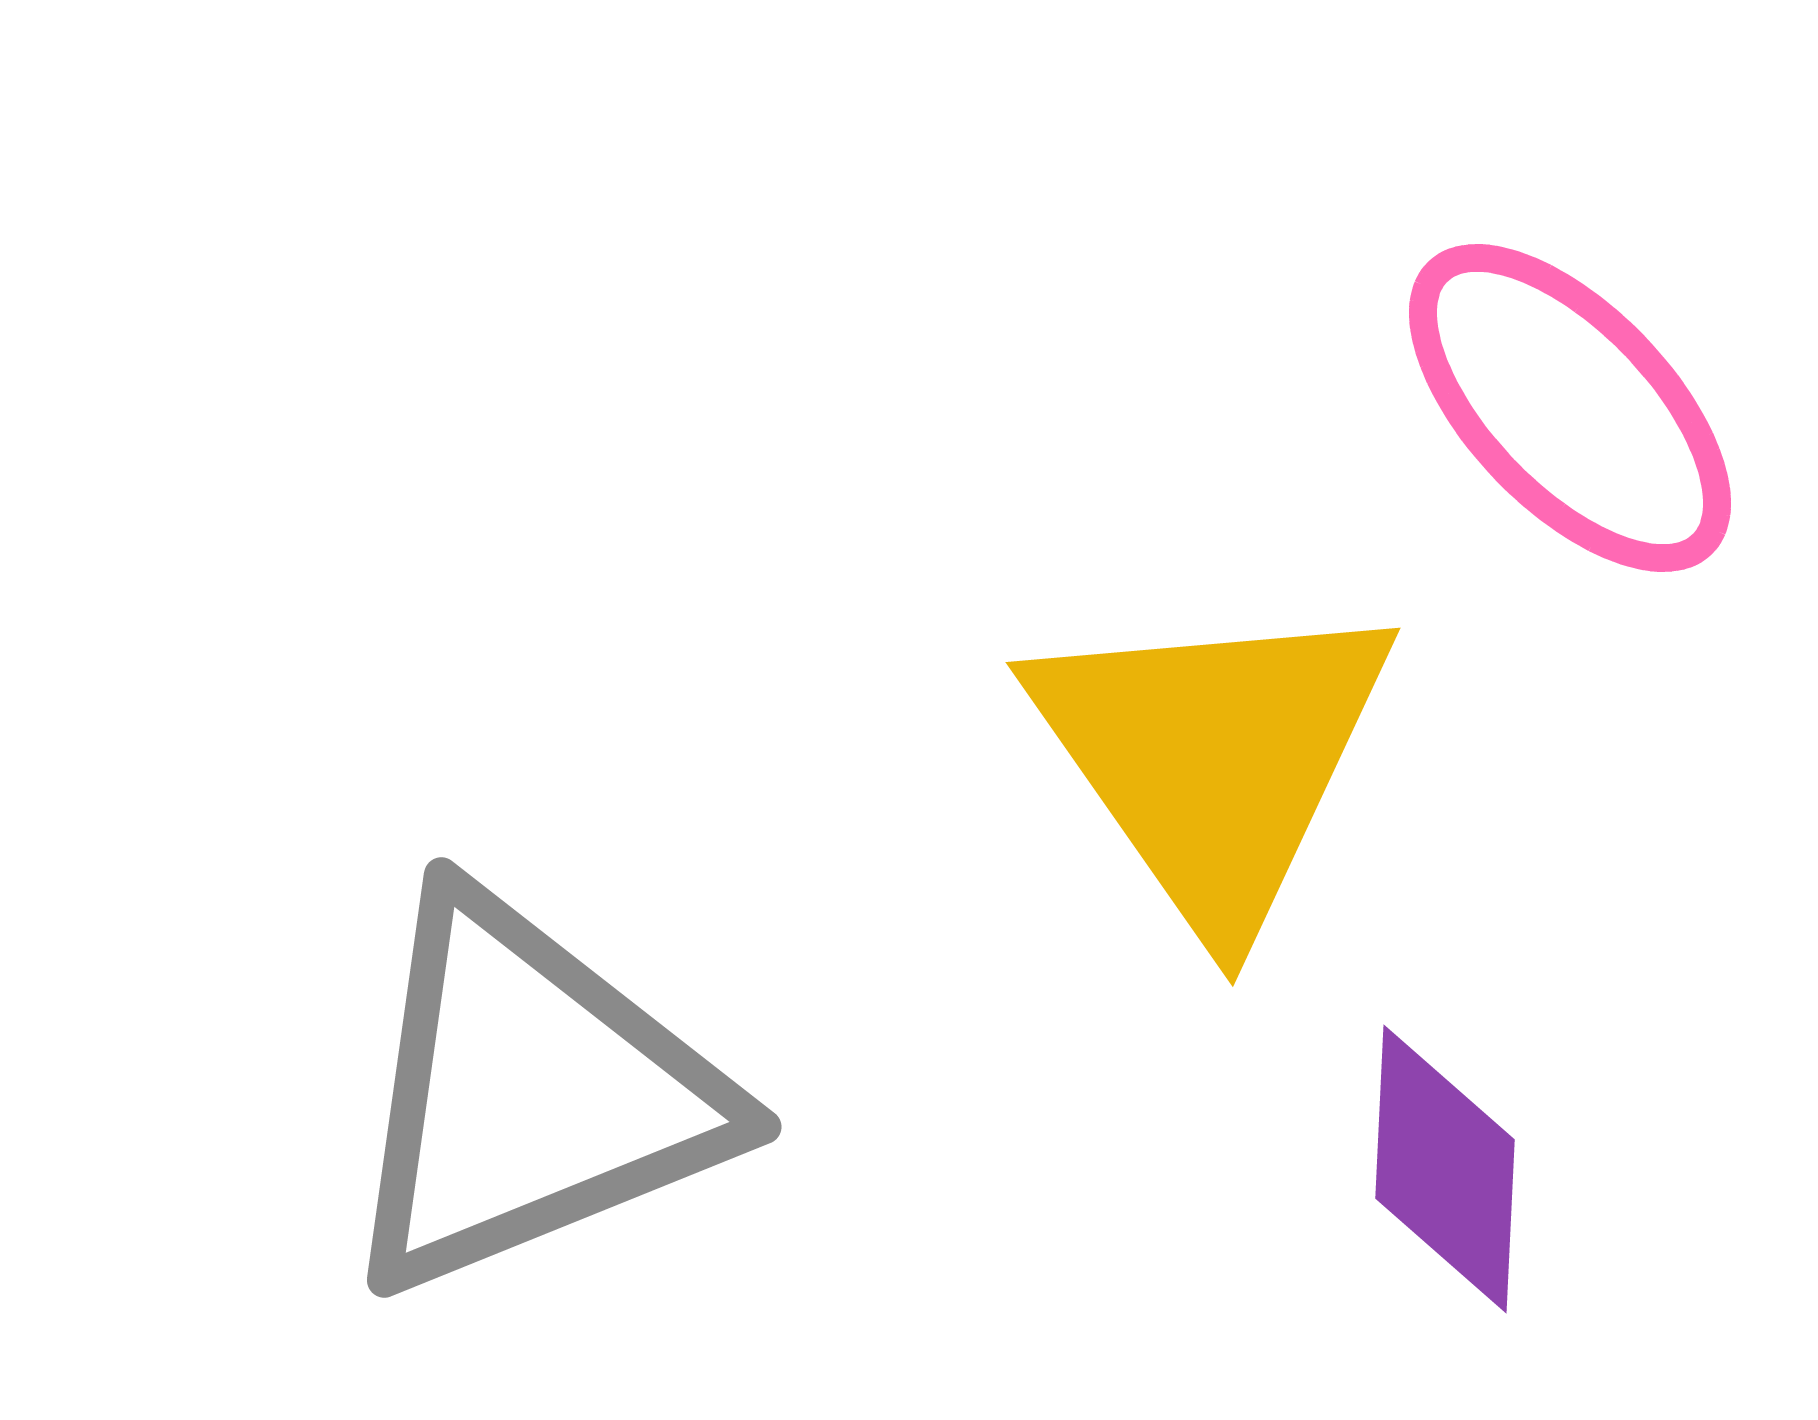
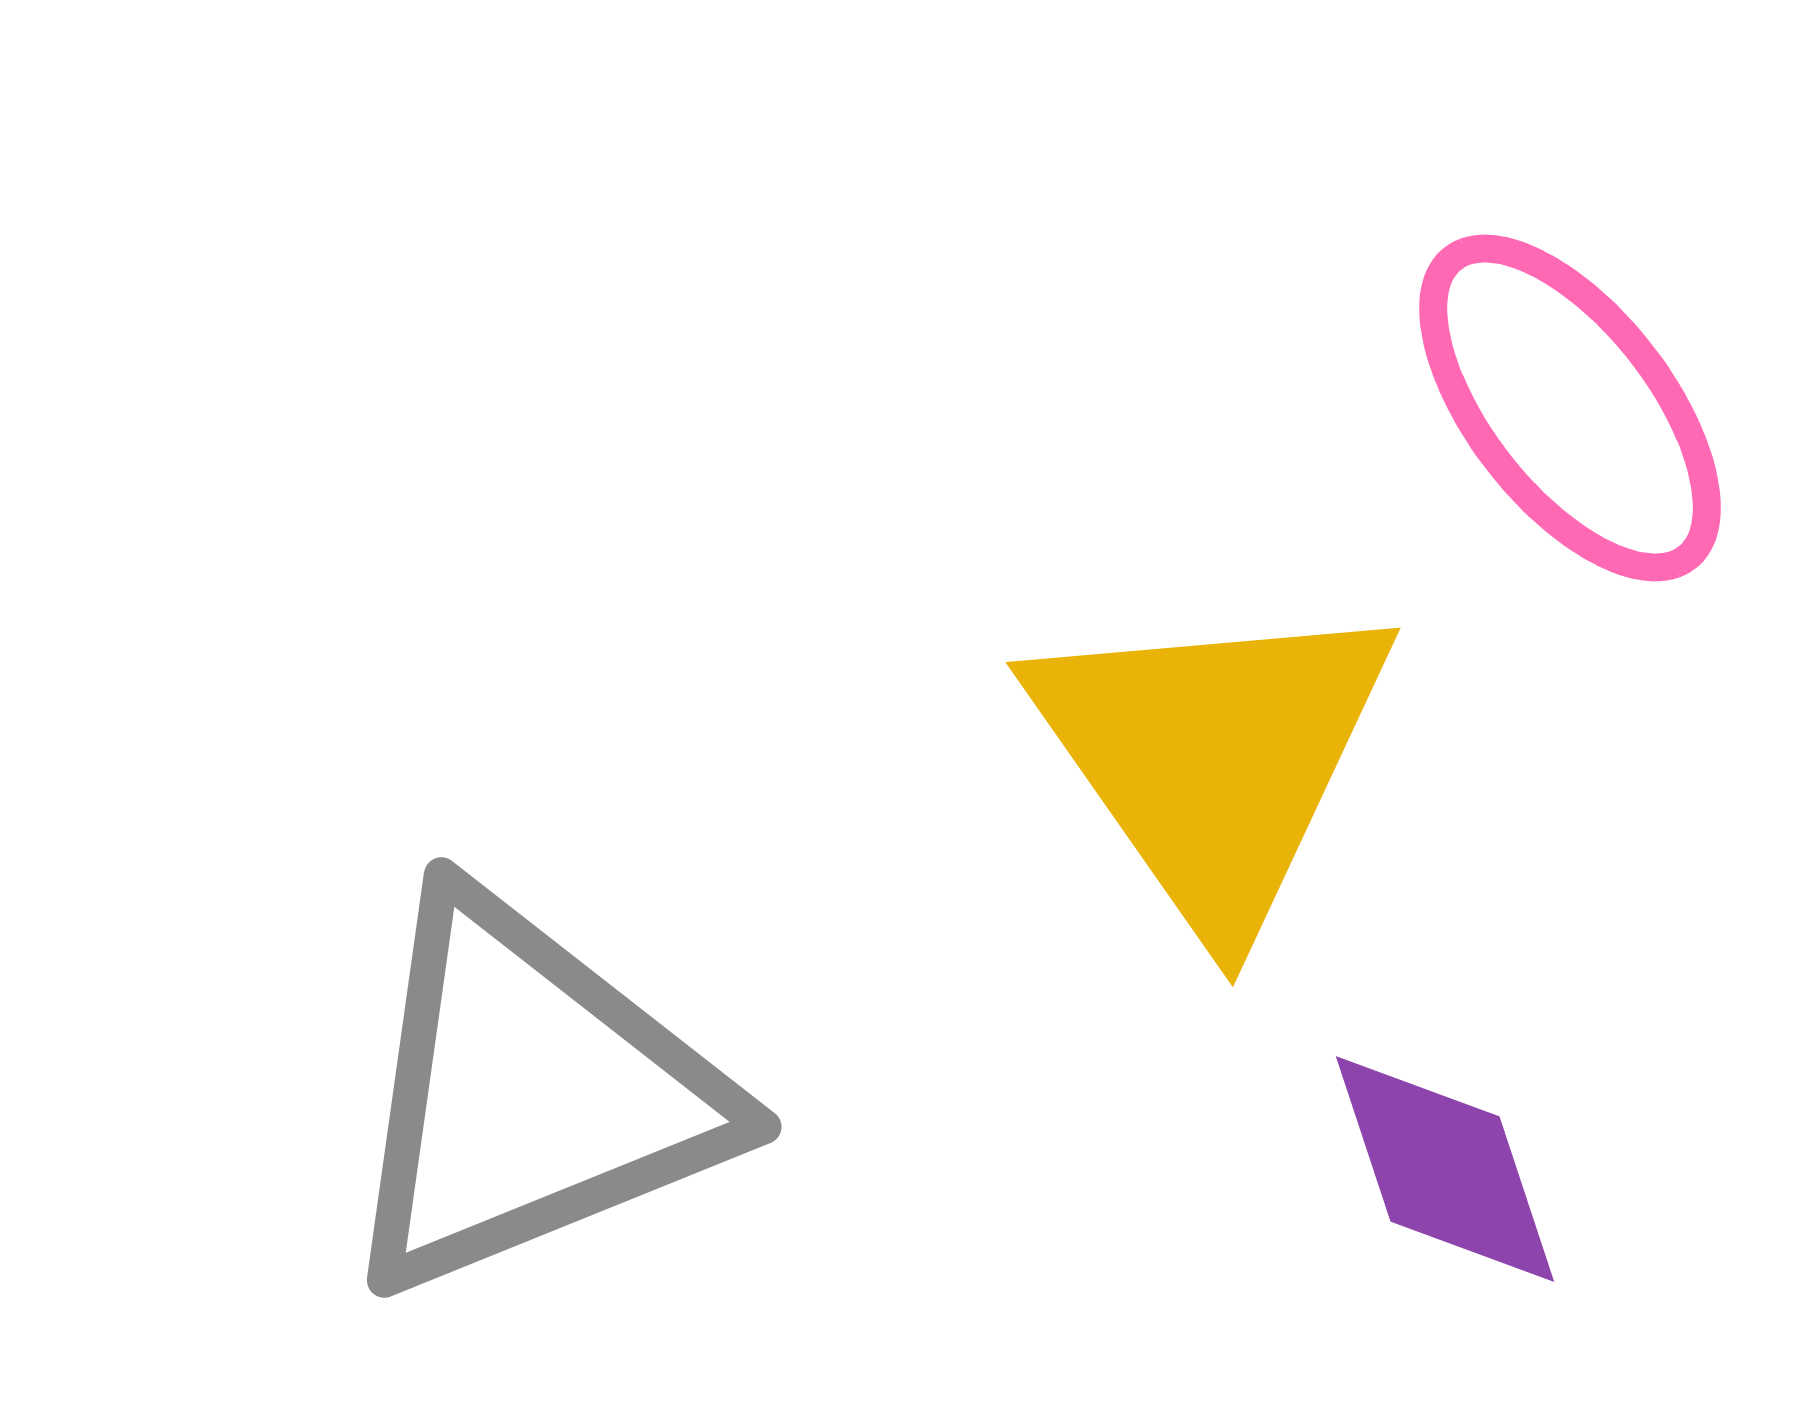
pink ellipse: rotated 6 degrees clockwise
purple diamond: rotated 21 degrees counterclockwise
